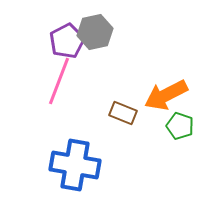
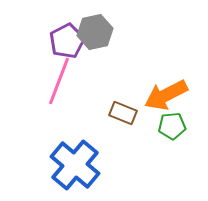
green pentagon: moved 8 px left; rotated 24 degrees counterclockwise
blue cross: rotated 30 degrees clockwise
